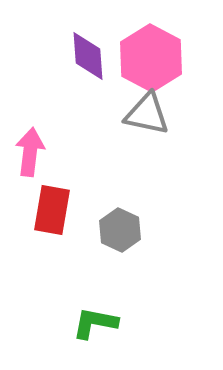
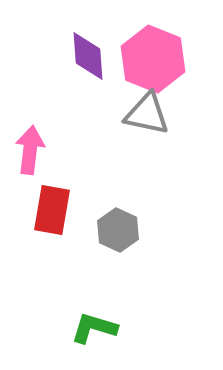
pink hexagon: moved 2 px right, 1 px down; rotated 6 degrees counterclockwise
pink arrow: moved 2 px up
gray hexagon: moved 2 px left
green L-shape: moved 1 px left, 5 px down; rotated 6 degrees clockwise
